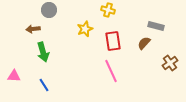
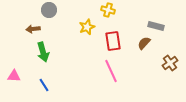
yellow star: moved 2 px right, 2 px up
